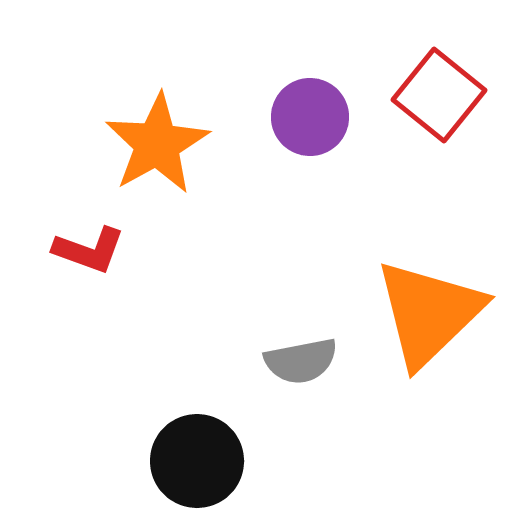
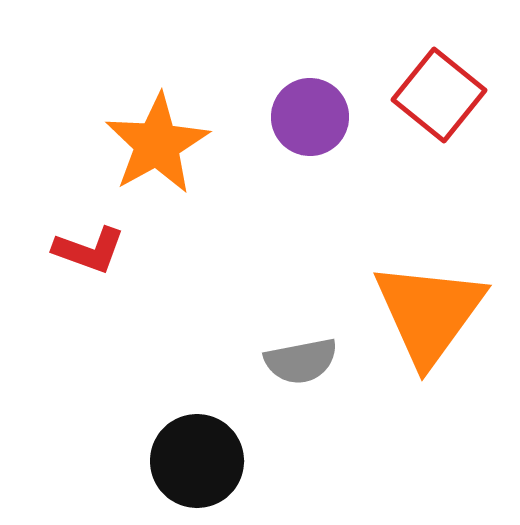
orange triangle: rotated 10 degrees counterclockwise
